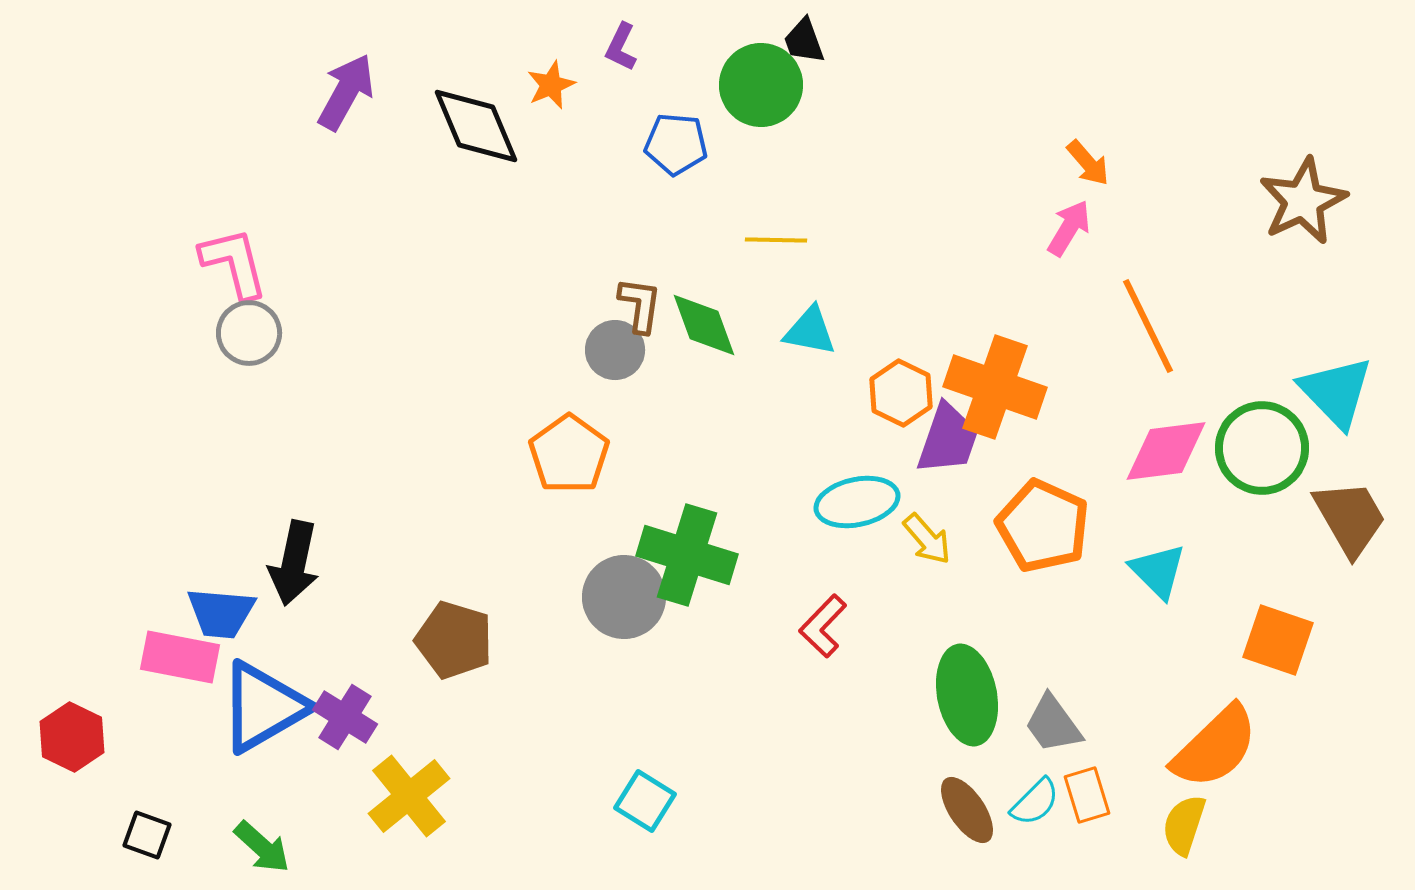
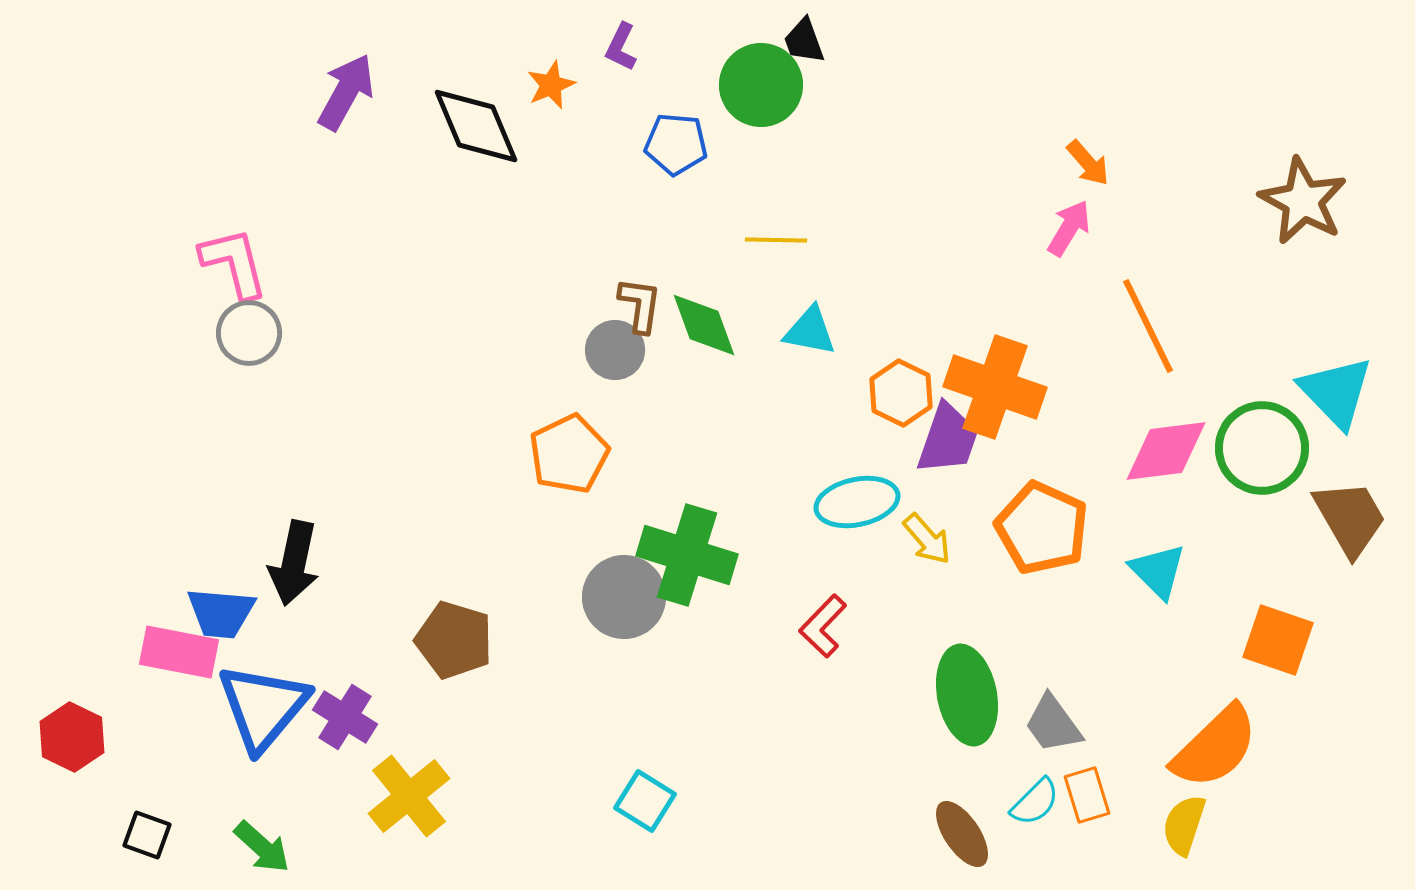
brown star at (1303, 201): rotated 18 degrees counterclockwise
orange pentagon at (569, 454): rotated 10 degrees clockwise
orange pentagon at (1043, 526): moved 1 px left, 2 px down
pink rectangle at (180, 657): moved 1 px left, 5 px up
blue triangle at (263, 707): rotated 20 degrees counterclockwise
brown ellipse at (967, 810): moved 5 px left, 24 px down
